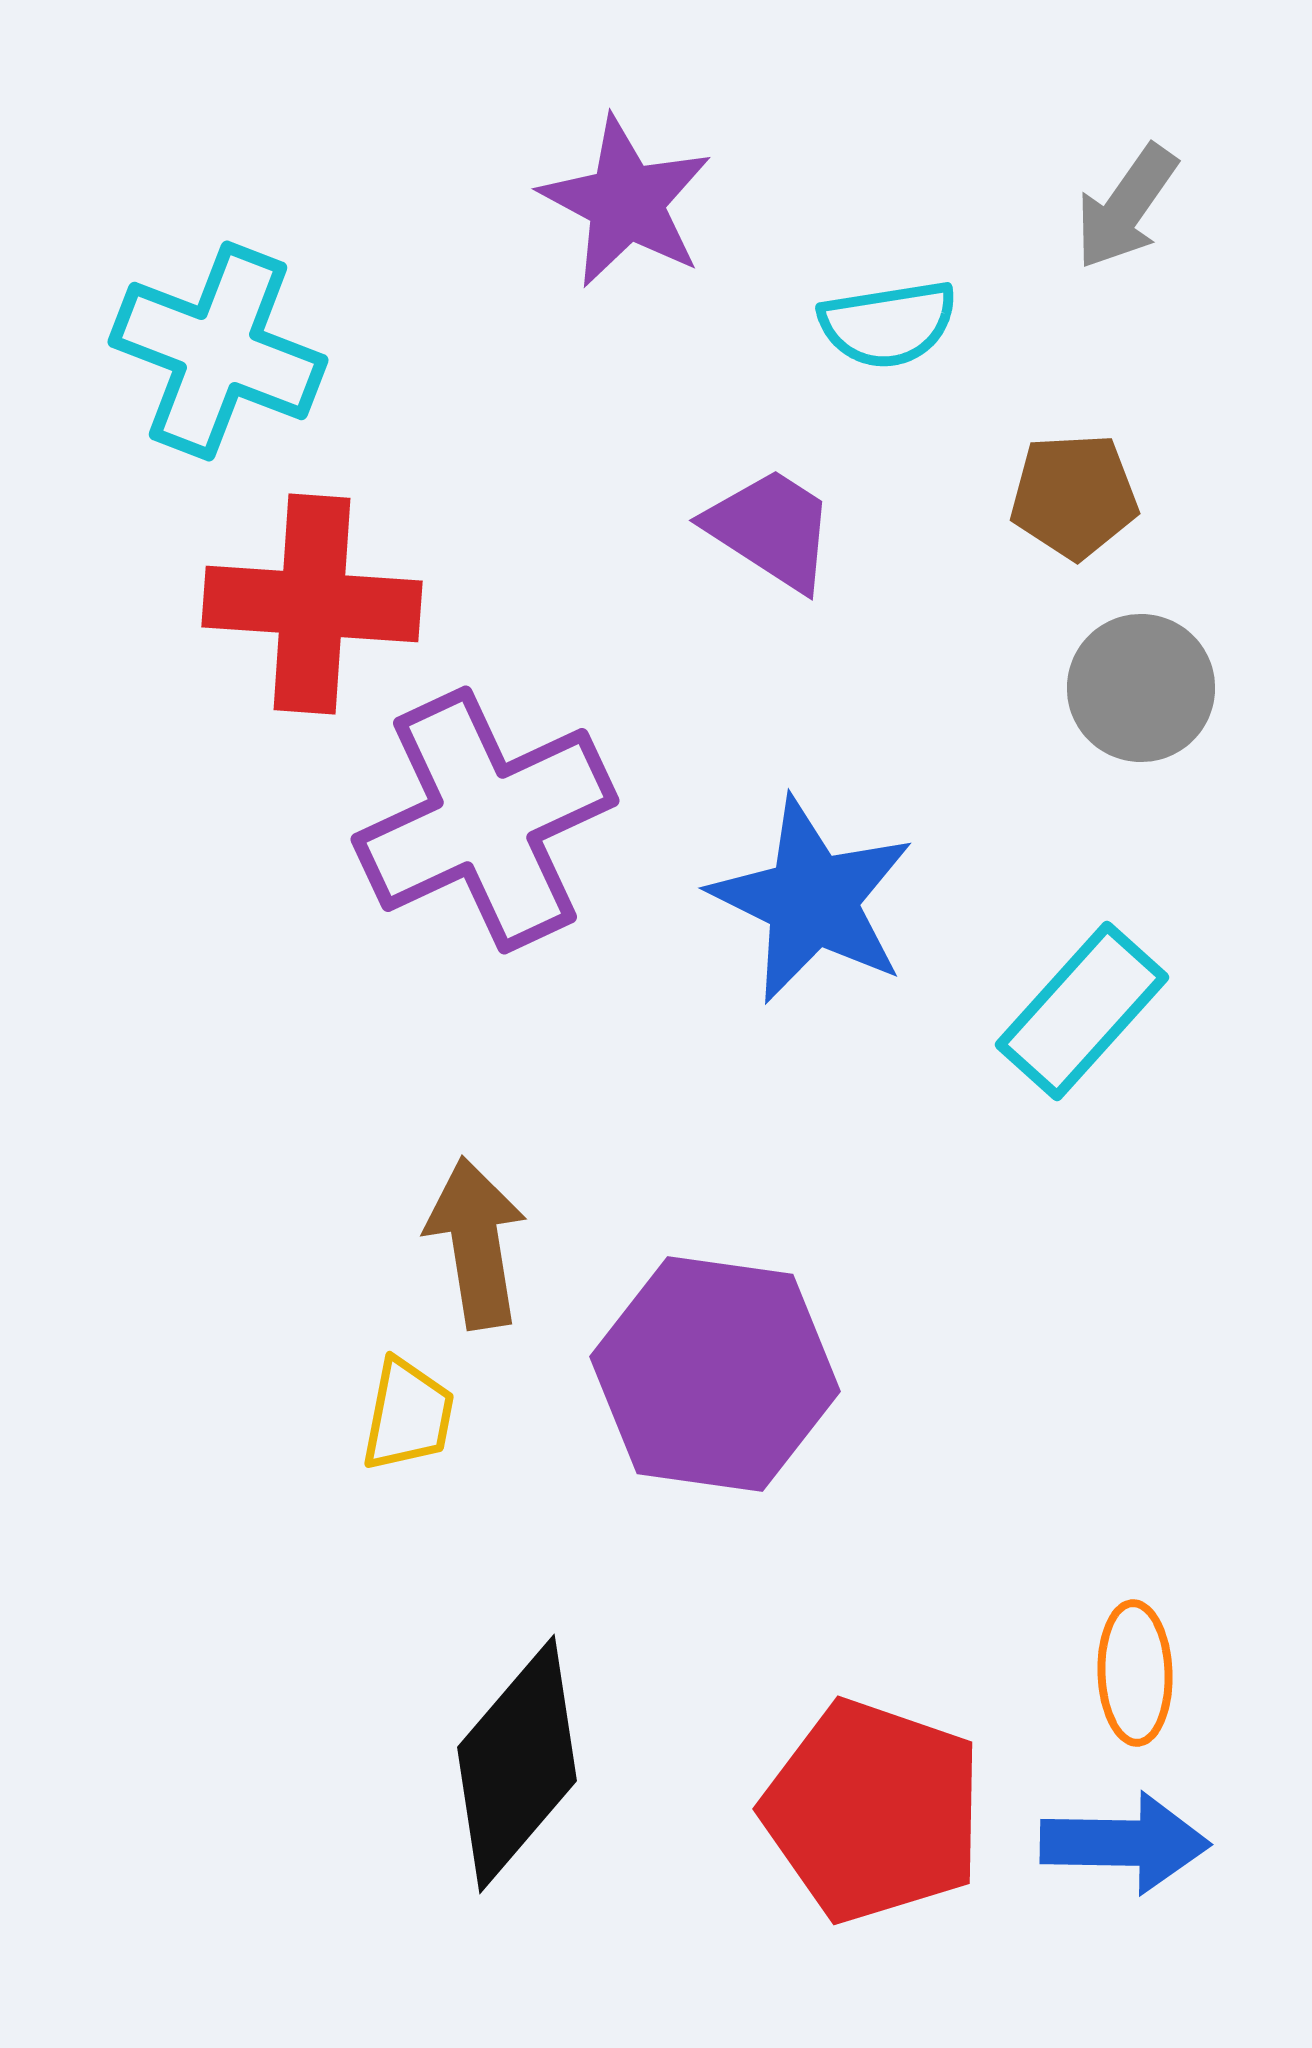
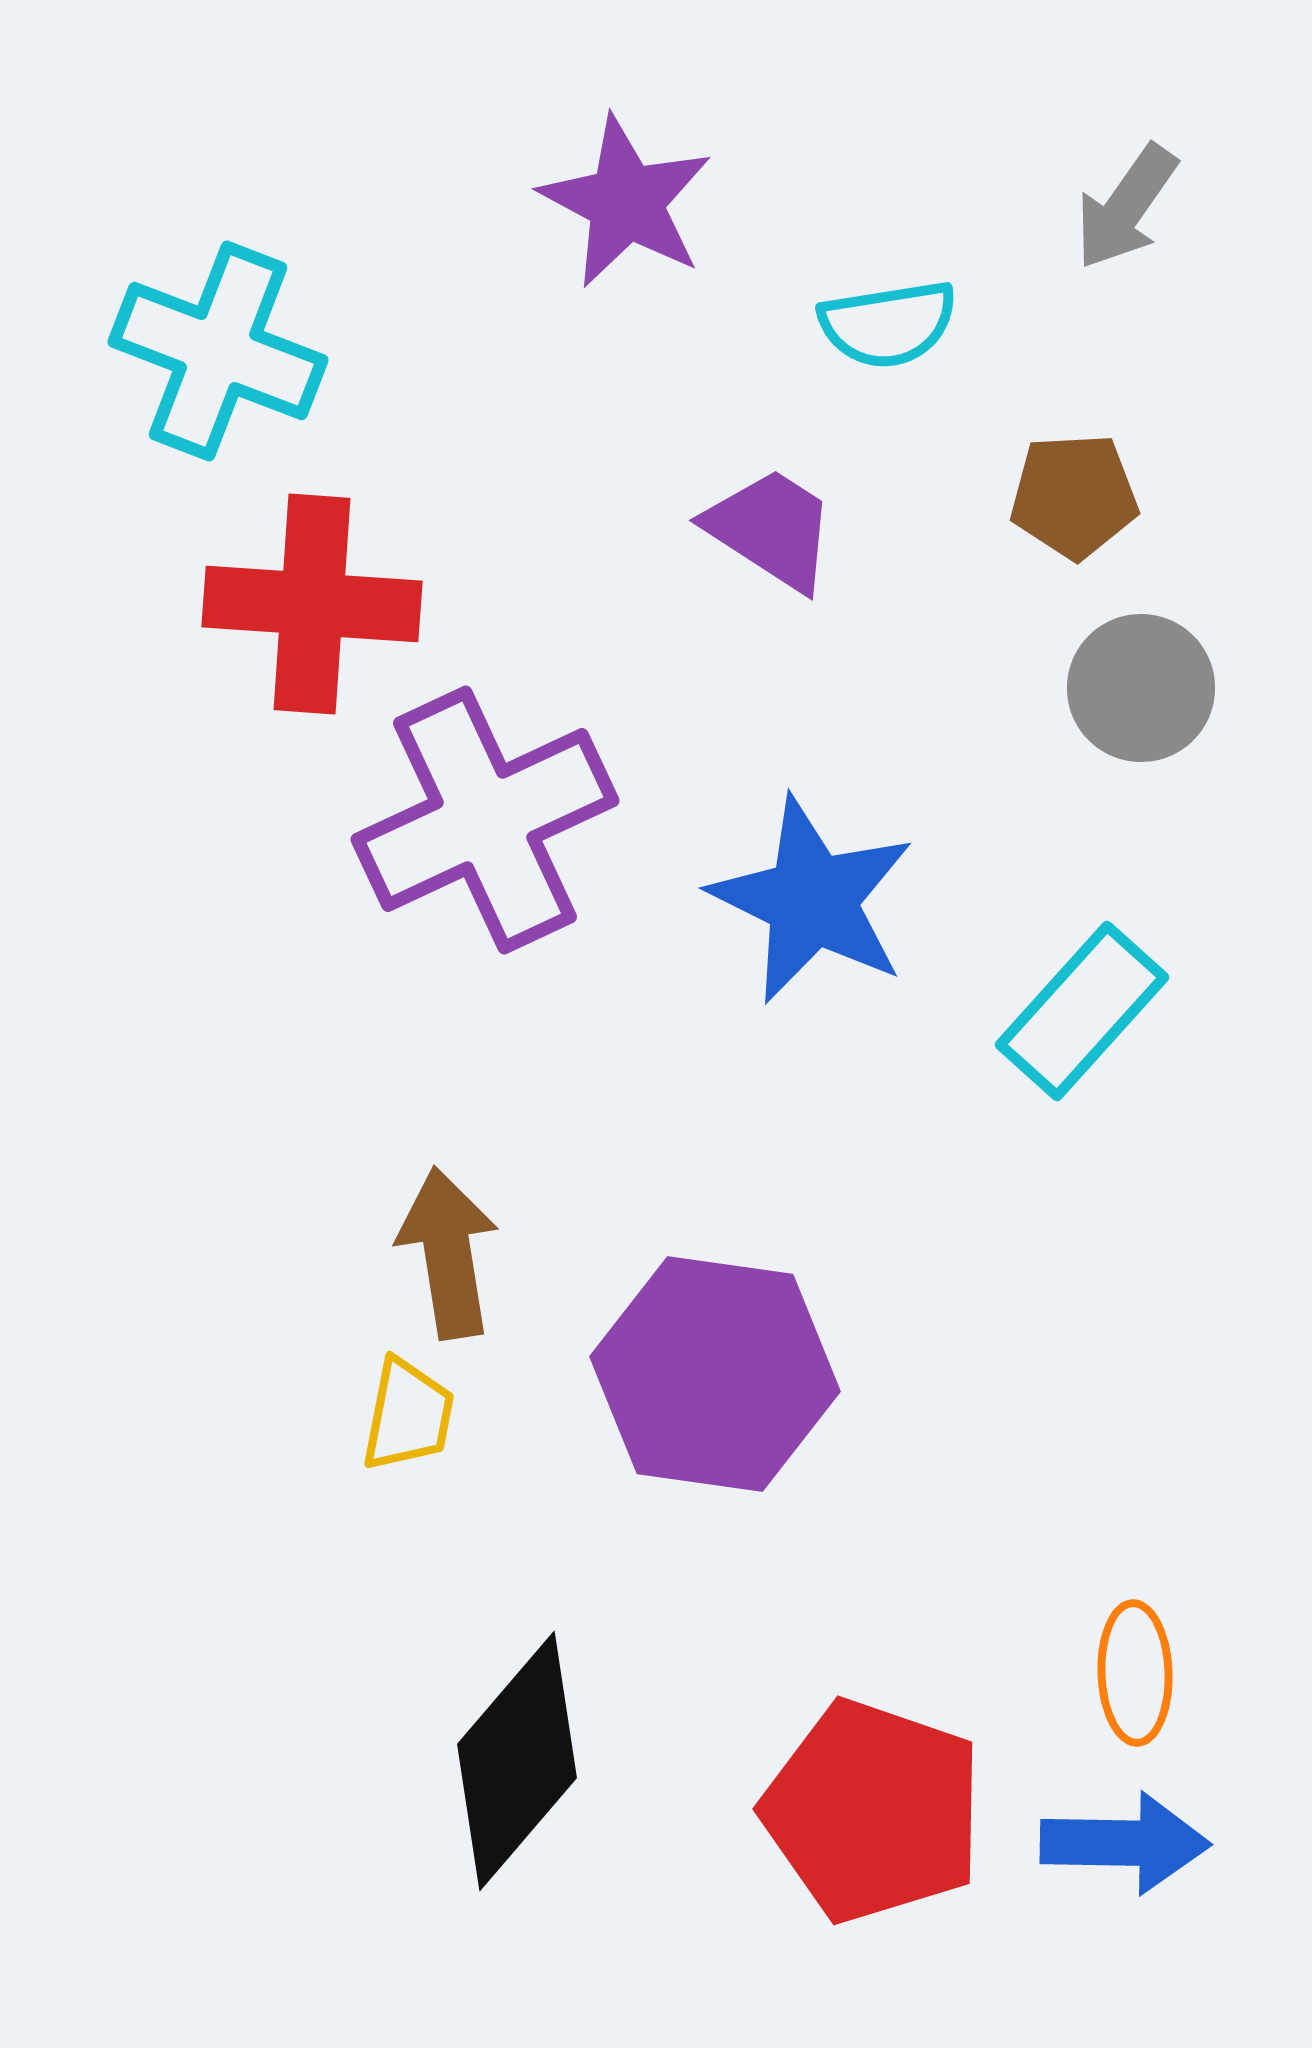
brown arrow: moved 28 px left, 10 px down
black diamond: moved 3 px up
